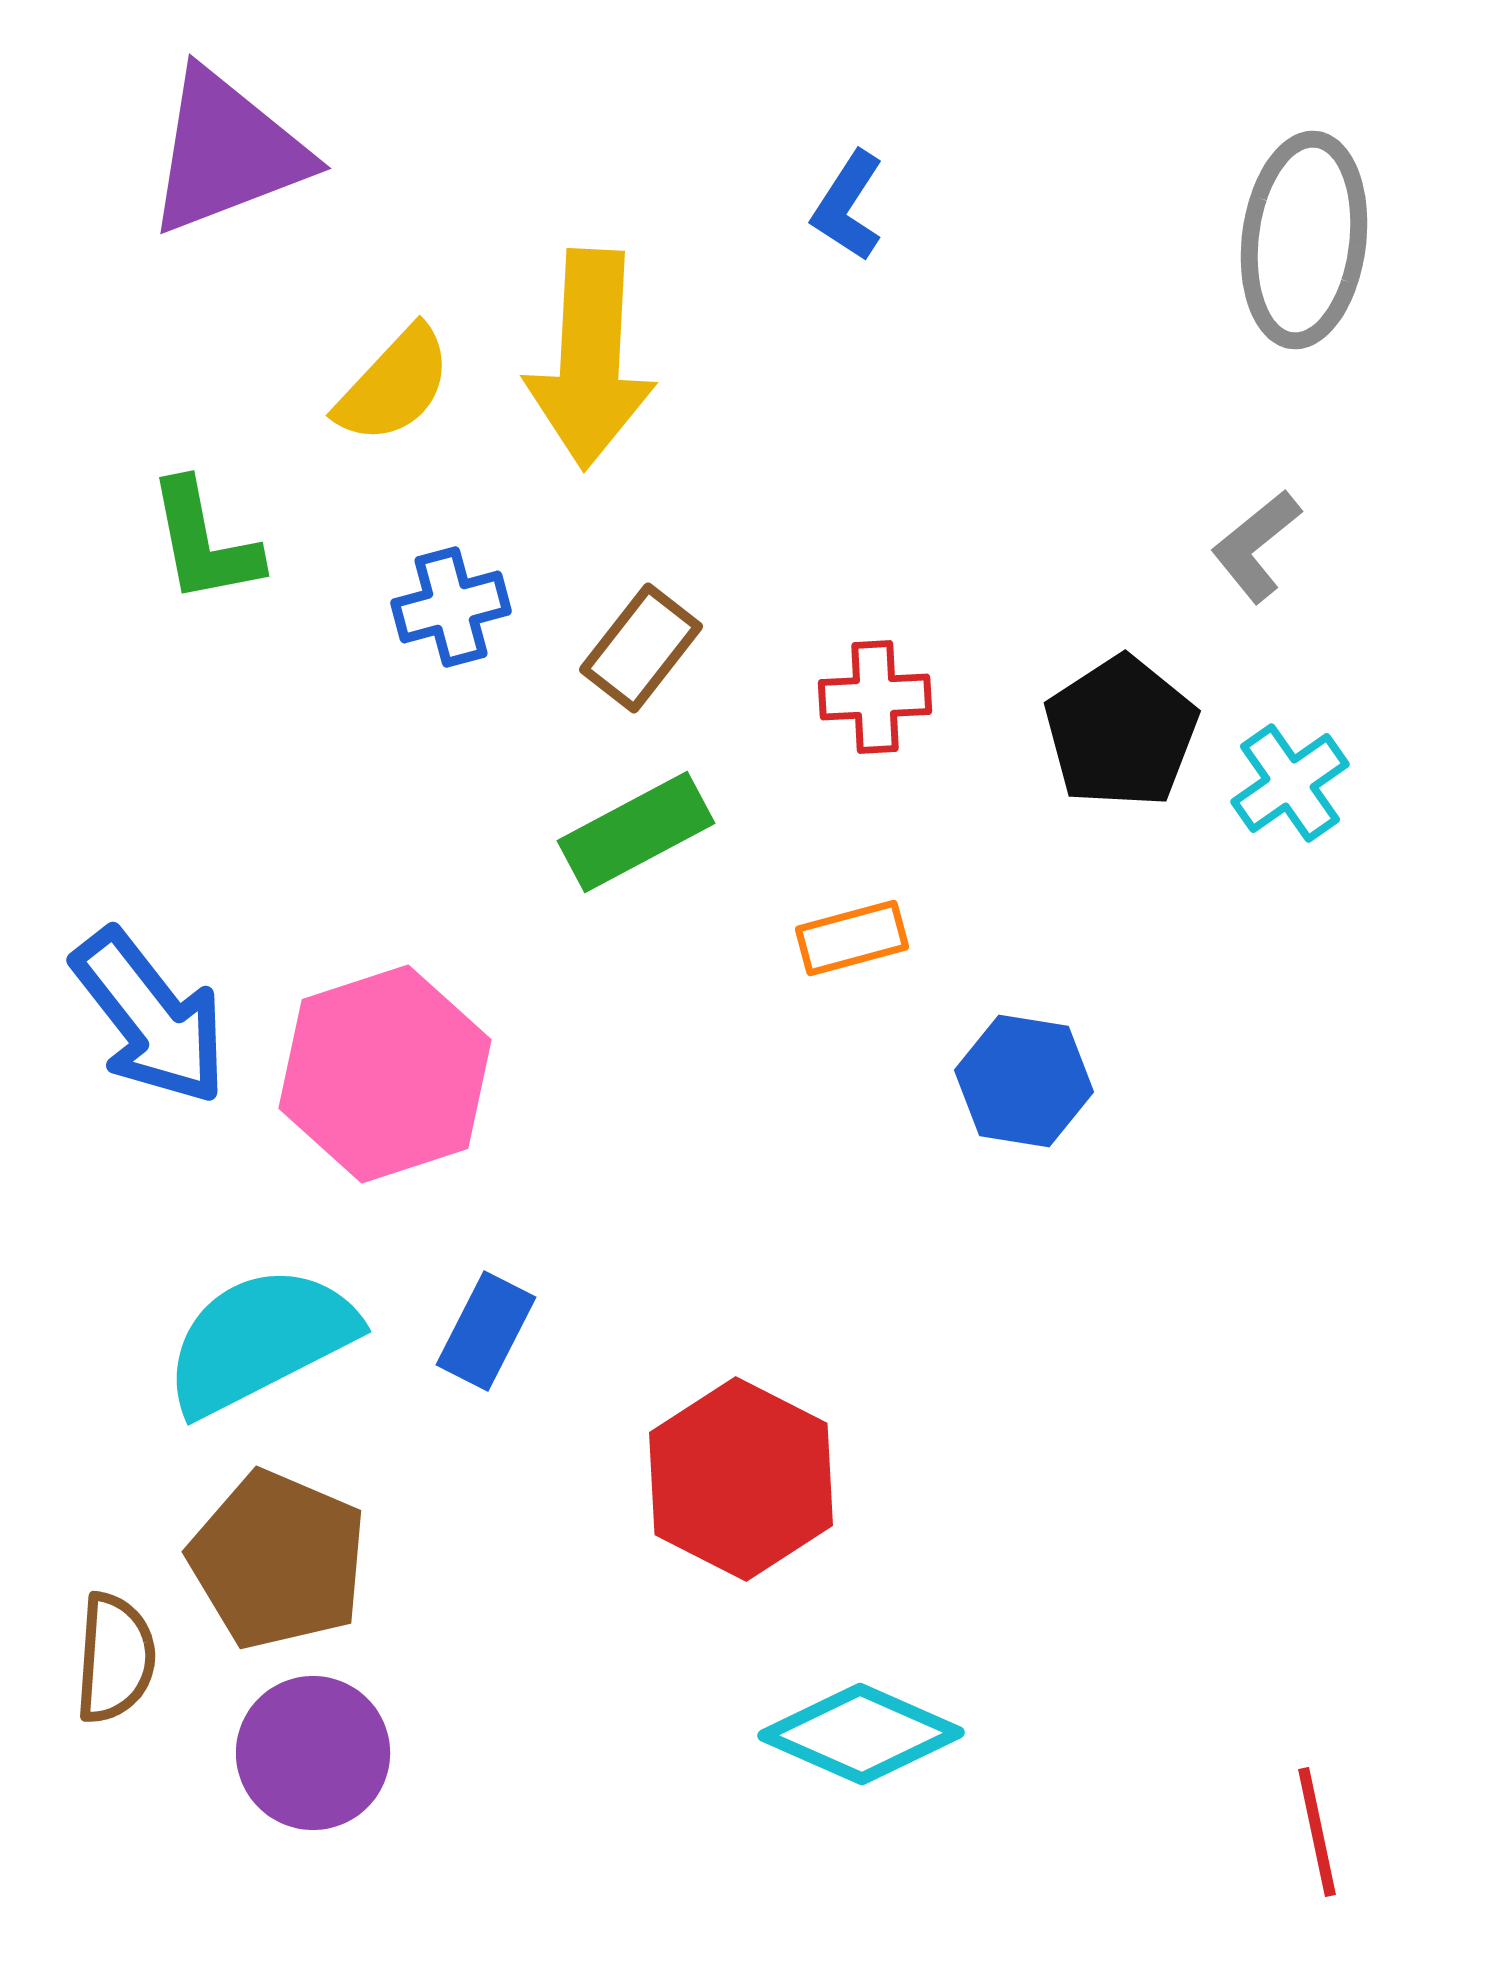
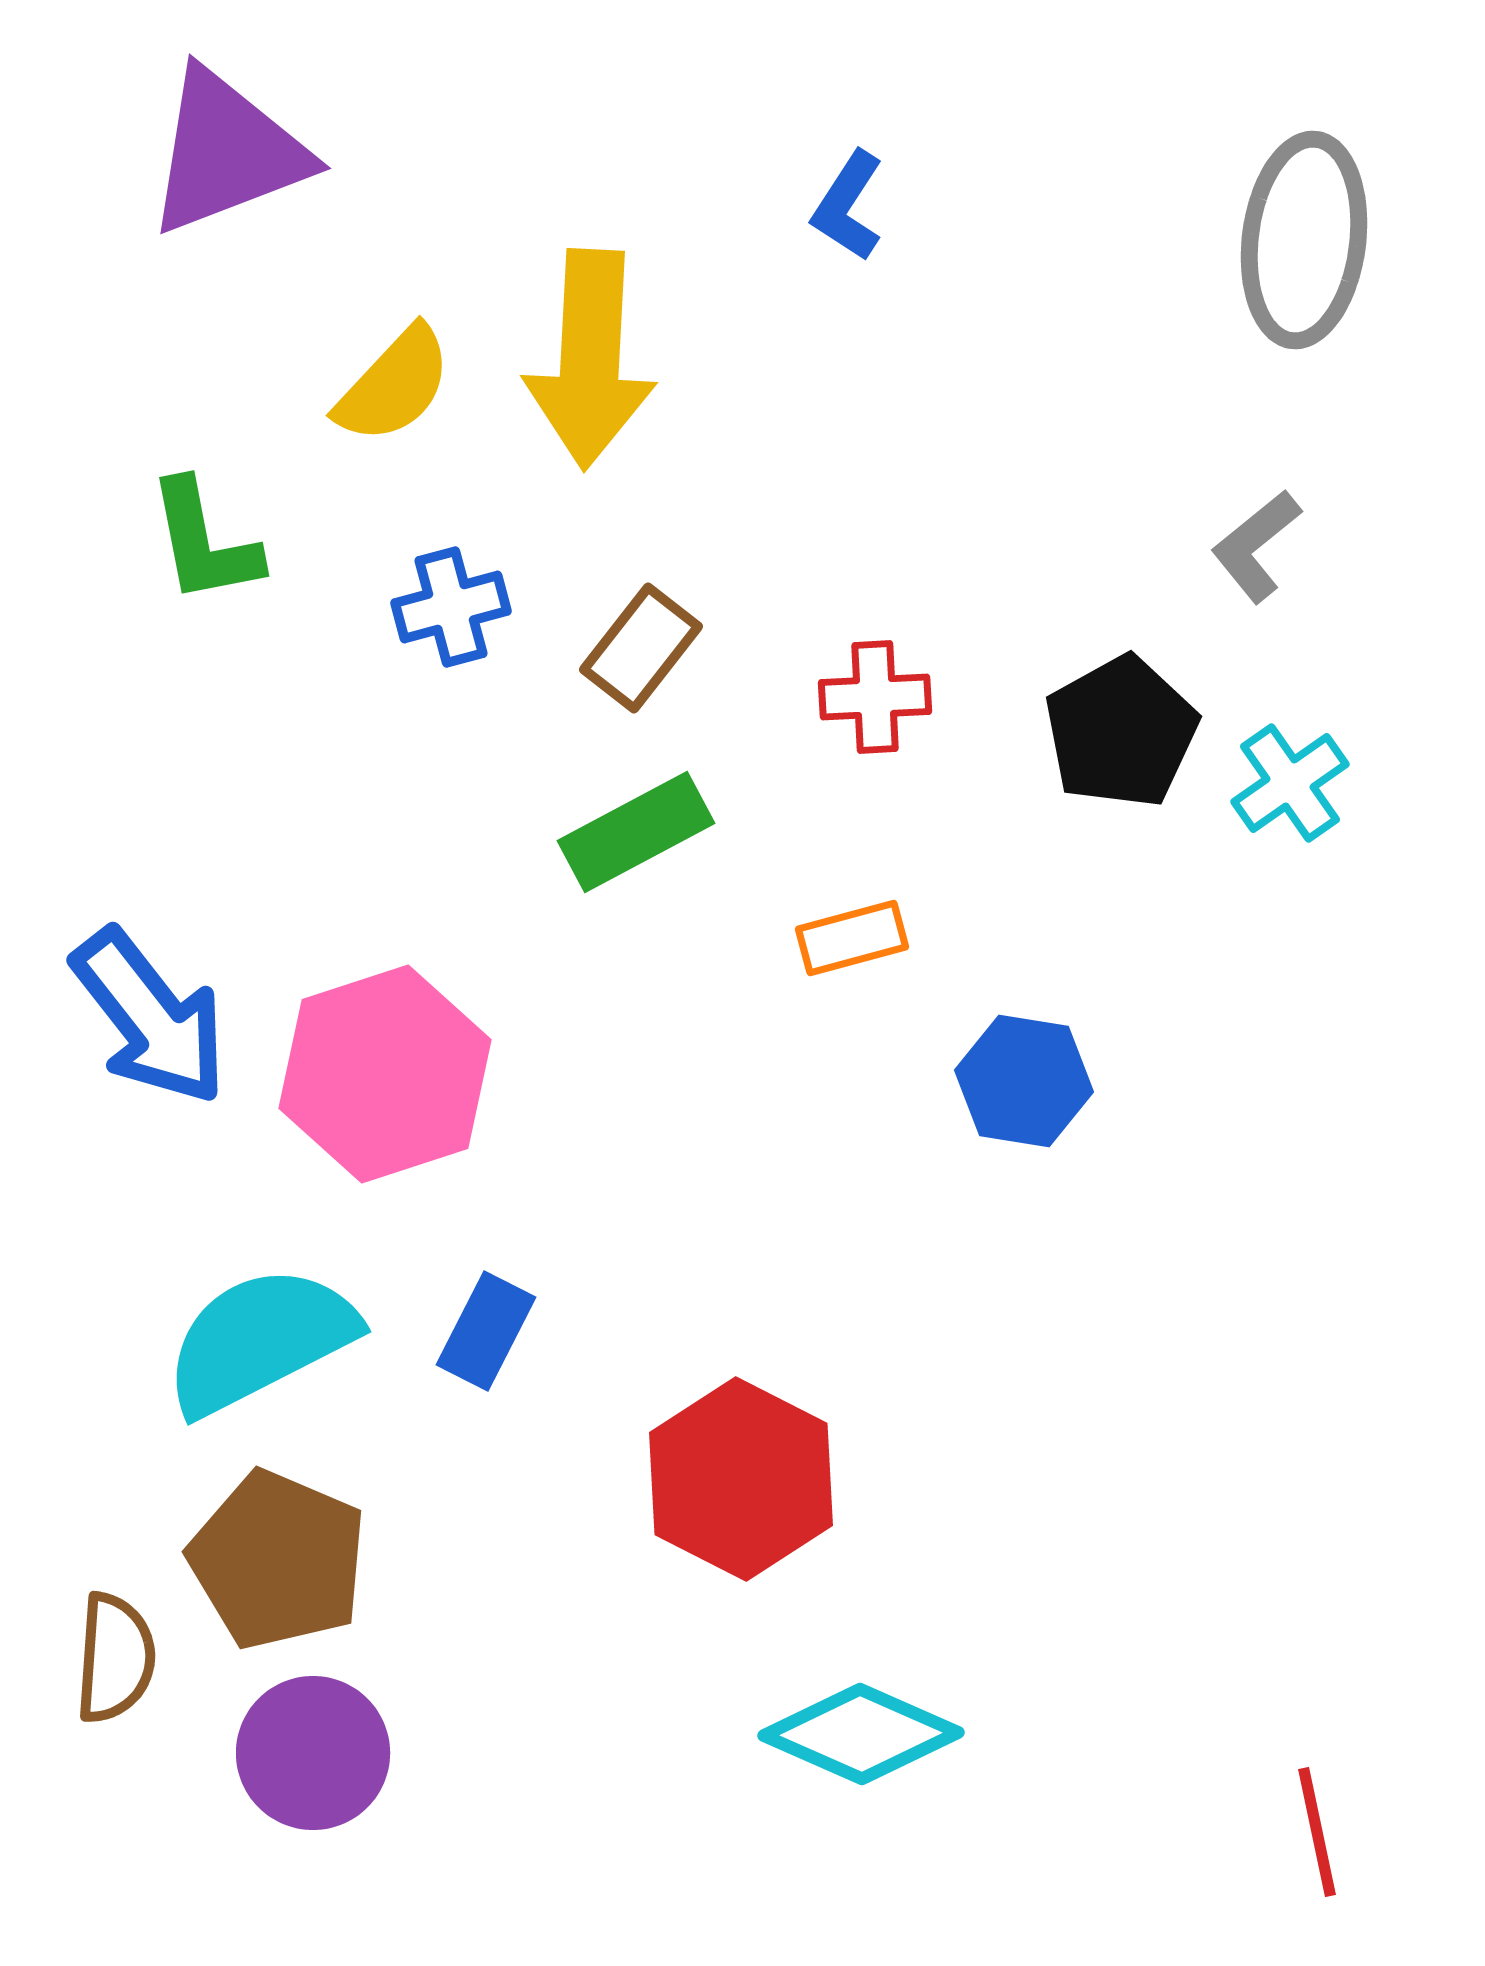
black pentagon: rotated 4 degrees clockwise
